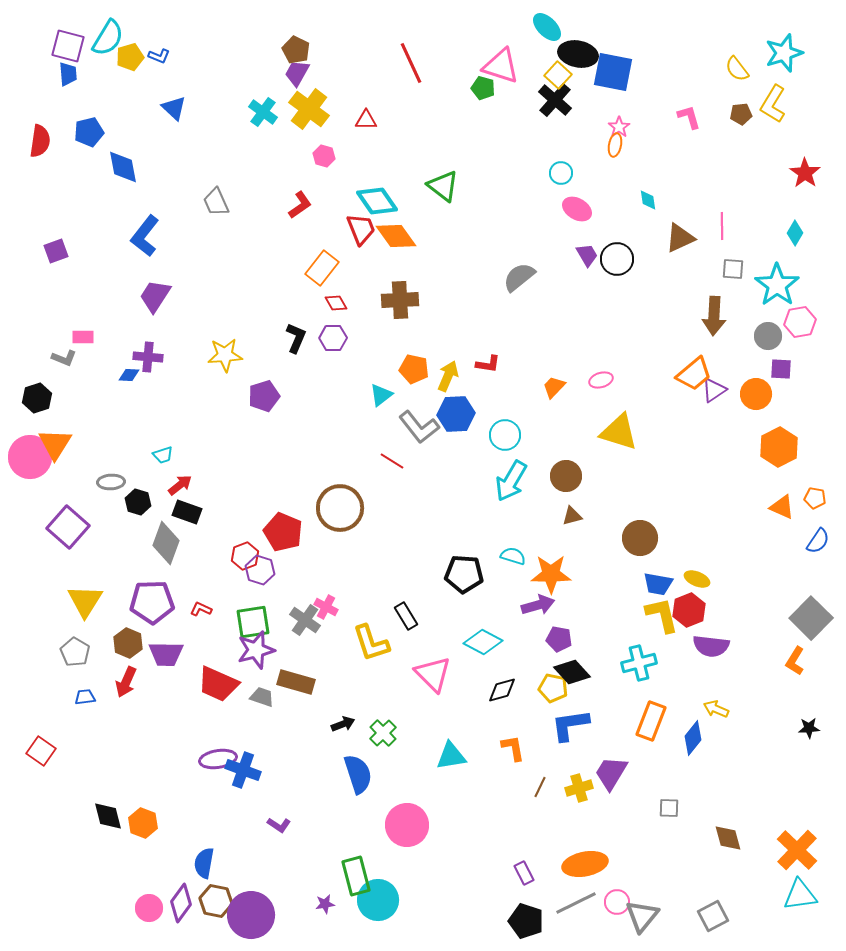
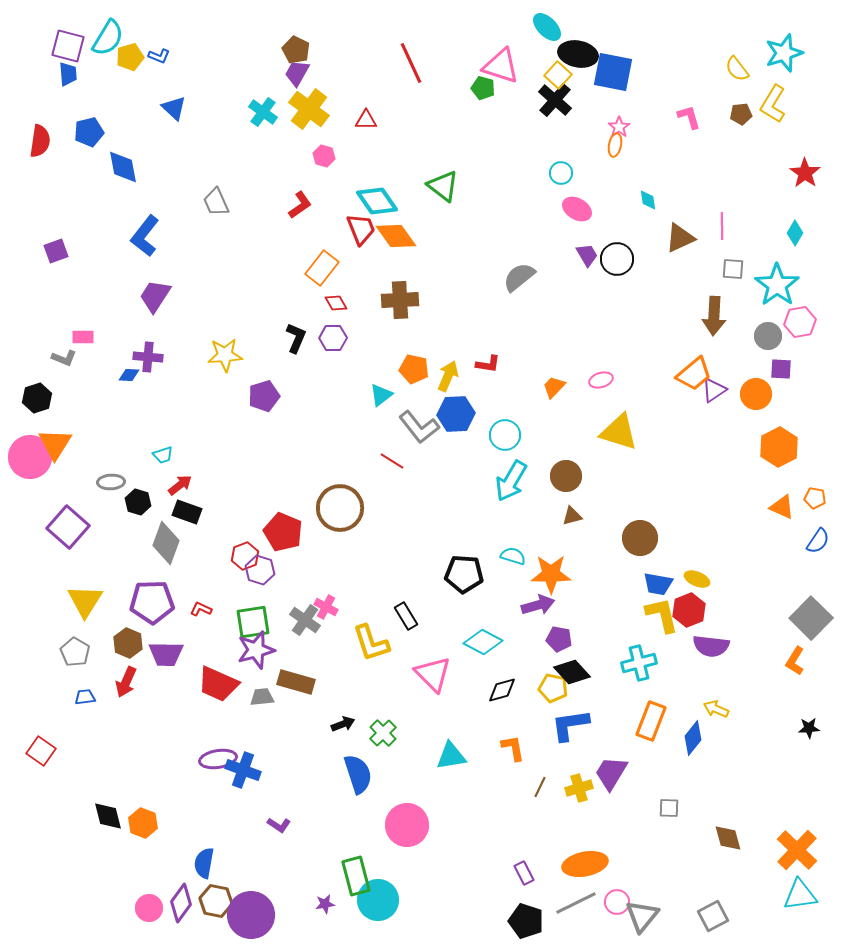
gray trapezoid at (262, 697): rotated 25 degrees counterclockwise
